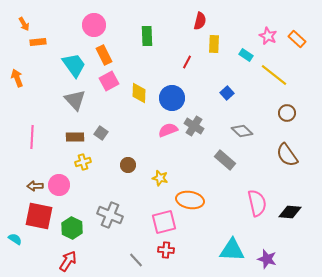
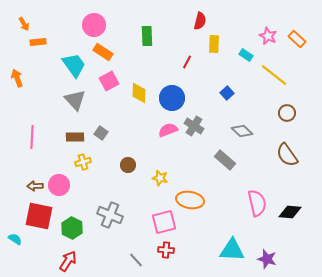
orange rectangle at (104, 55): moved 1 px left, 3 px up; rotated 30 degrees counterclockwise
